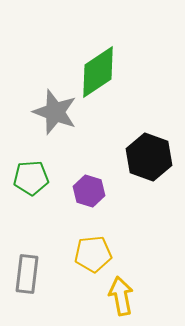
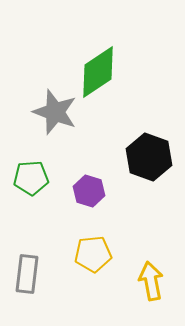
yellow arrow: moved 30 px right, 15 px up
